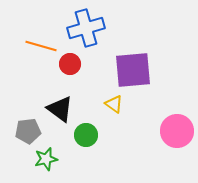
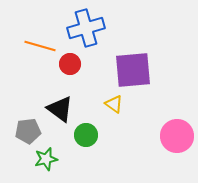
orange line: moved 1 px left
pink circle: moved 5 px down
